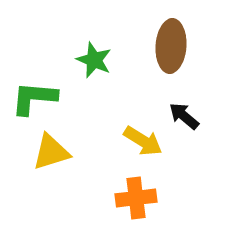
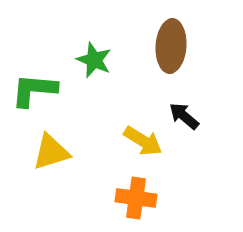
green L-shape: moved 8 px up
orange cross: rotated 15 degrees clockwise
